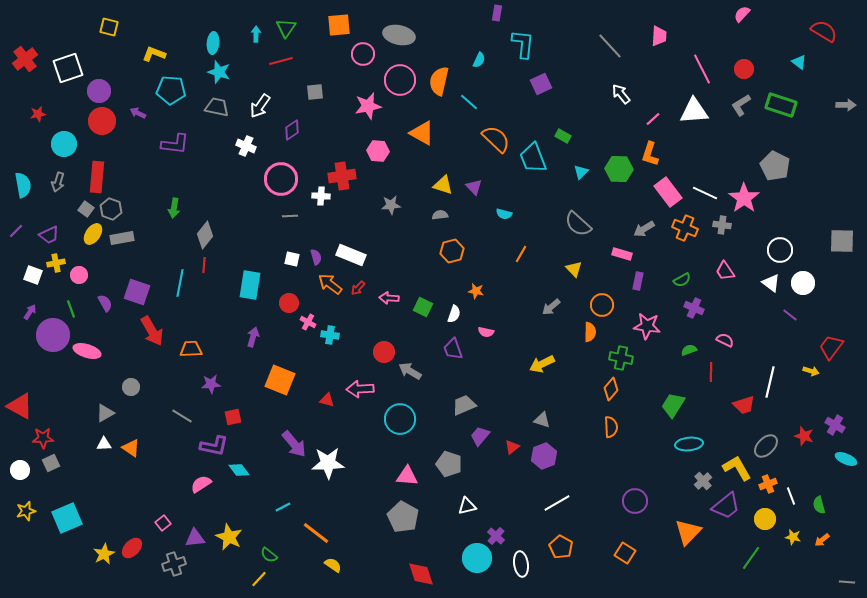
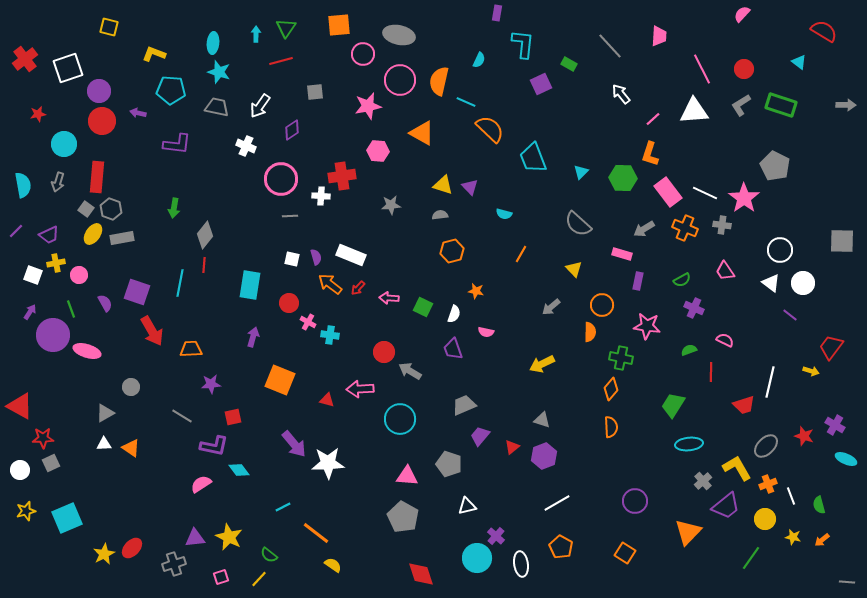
cyan line at (469, 102): moved 3 px left; rotated 18 degrees counterclockwise
purple arrow at (138, 113): rotated 14 degrees counterclockwise
green rectangle at (563, 136): moved 6 px right, 72 px up
orange semicircle at (496, 139): moved 6 px left, 10 px up
purple L-shape at (175, 144): moved 2 px right
green hexagon at (619, 169): moved 4 px right, 9 px down
purple triangle at (474, 187): moved 4 px left
pink square at (163, 523): moved 58 px right, 54 px down; rotated 21 degrees clockwise
